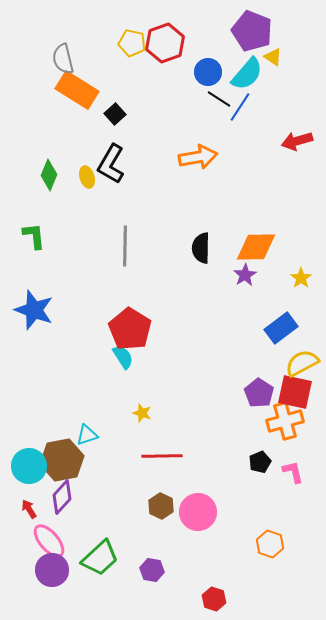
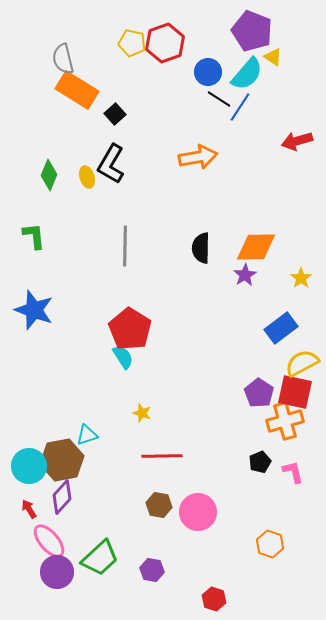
brown hexagon at (161, 506): moved 2 px left, 1 px up; rotated 15 degrees counterclockwise
purple circle at (52, 570): moved 5 px right, 2 px down
